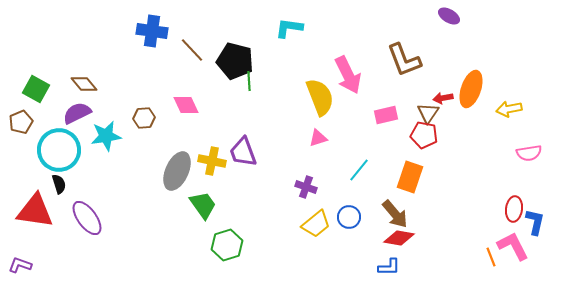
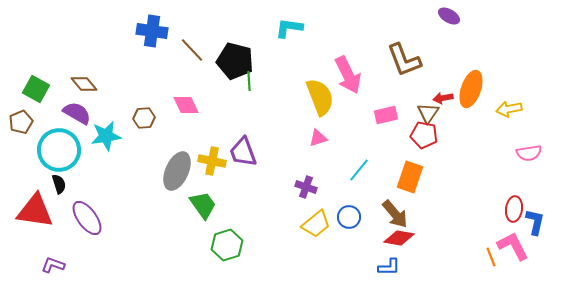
purple semicircle at (77, 113): rotated 56 degrees clockwise
purple L-shape at (20, 265): moved 33 px right
